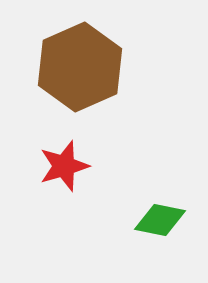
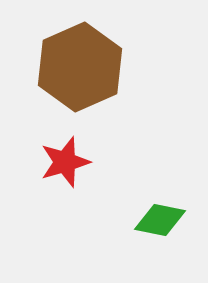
red star: moved 1 px right, 4 px up
